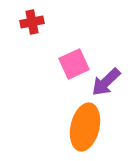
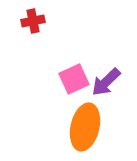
red cross: moved 1 px right, 1 px up
pink square: moved 15 px down
